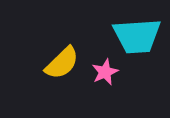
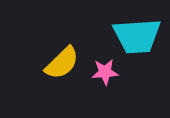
pink star: rotated 20 degrees clockwise
